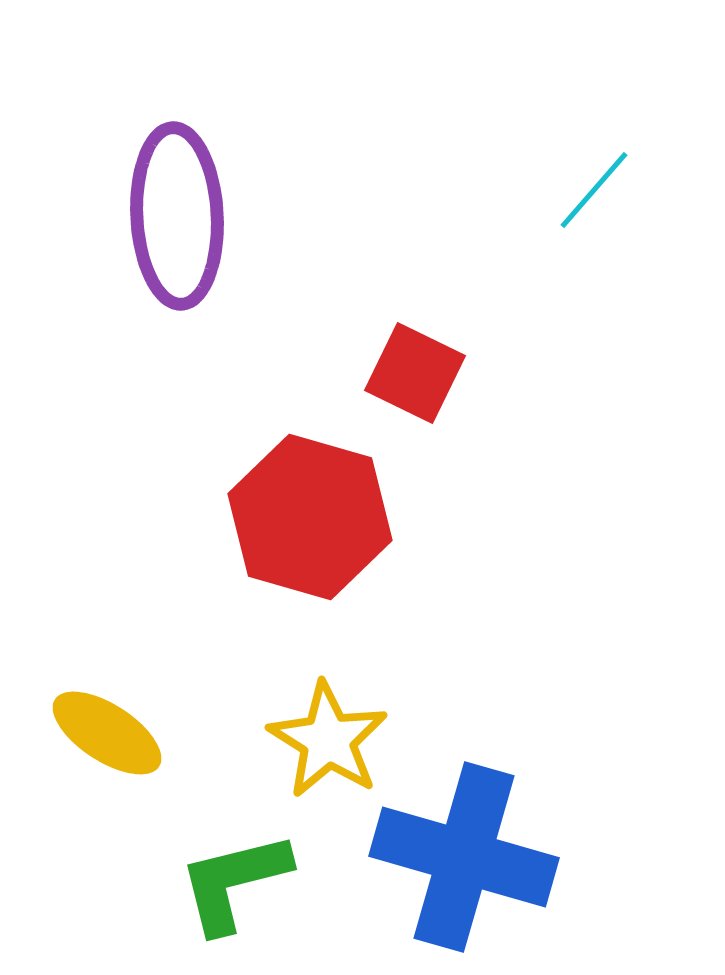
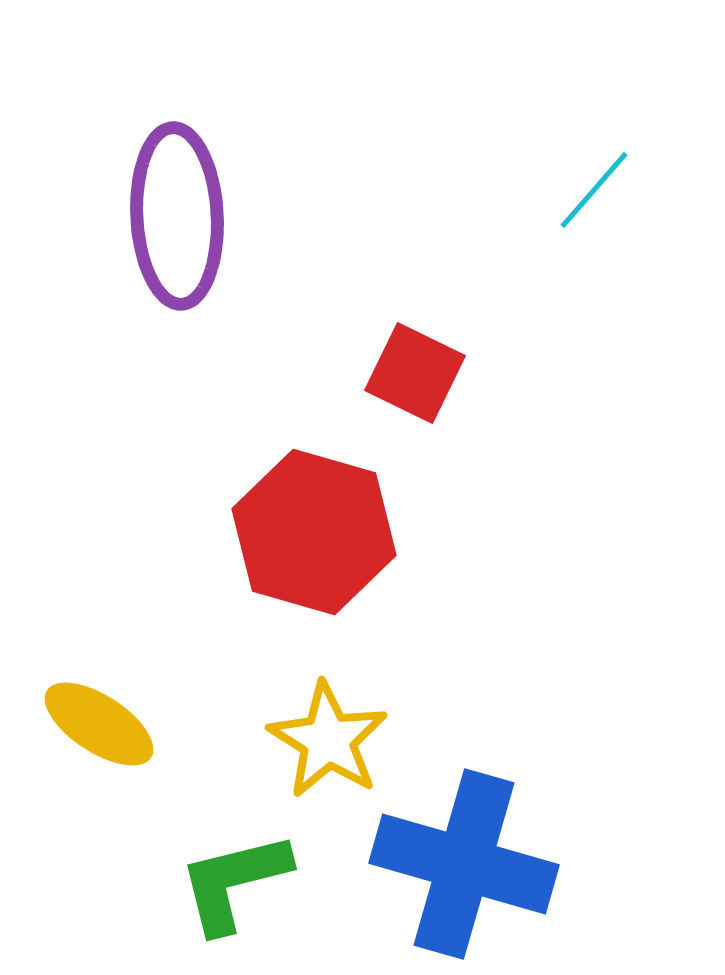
red hexagon: moved 4 px right, 15 px down
yellow ellipse: moved 8 px left, 9 px up
blue cross: moved 7 px down
